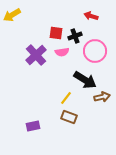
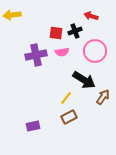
yellow arrow: rotated 24 degrees clockwise
black cross: moved 5 px up
purple cross: rotated 30 degrees clockwise
black arrow: moved 1 px left
brown arrow: moved 1 px right; rotated 42 degrees counterclockwise
brown rectangle: rotated 49 degrees counterclockwise
